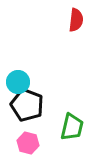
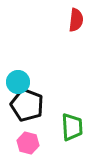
green trapezoid: rotated 16 degrees counterclockwise
